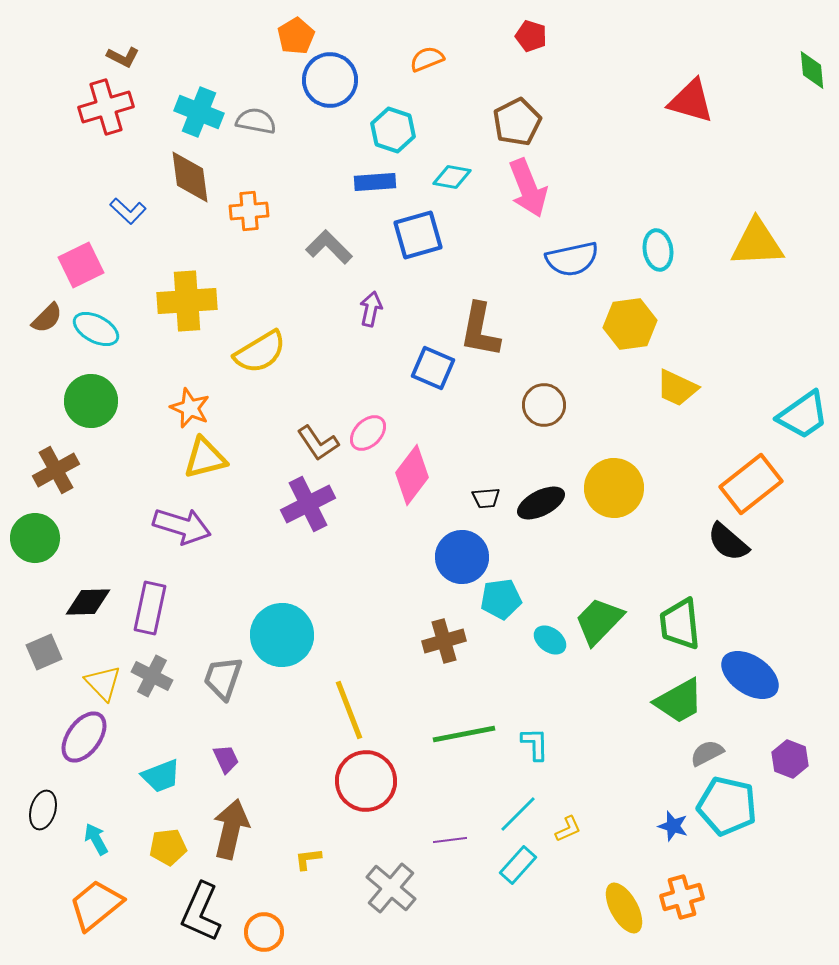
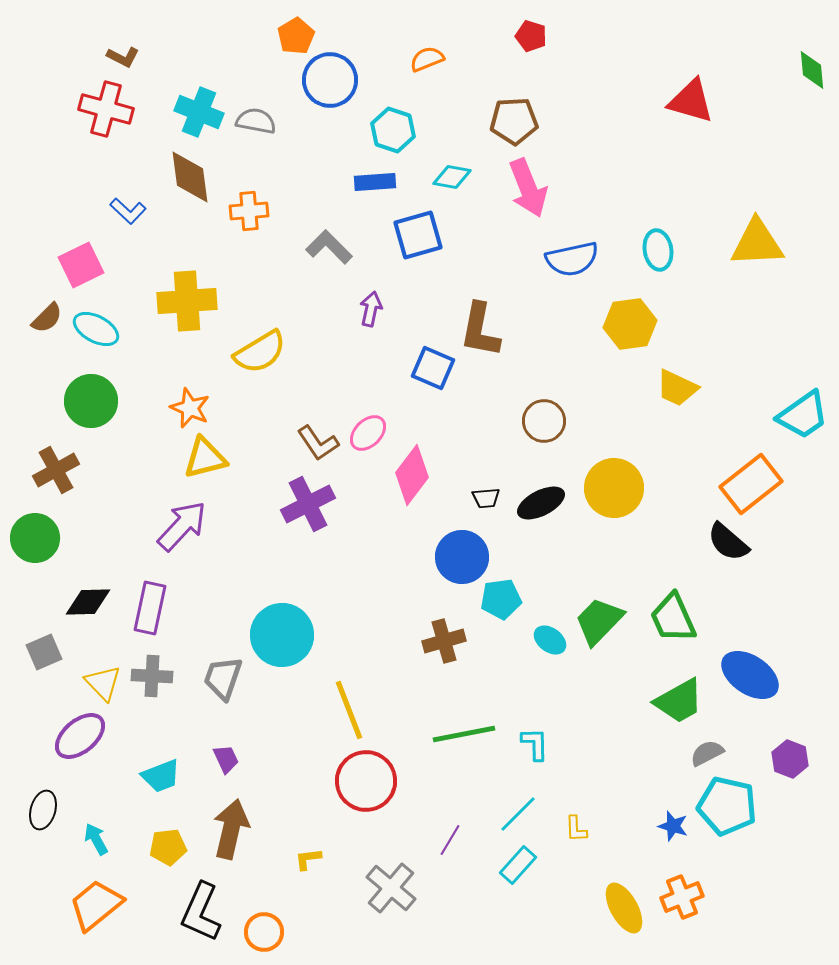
red cross at (106, 107): moved 2 px down; rotated 32 degrees clockwise
brown pentagon at (517, 122): moved 3 px left, 1 px up; rotated 24 degrees clockwise
brown circle at (544, 405): moved 16 px down
purple arrow at (182, 526): rotated 64 degrees counterclockwise
green trapezoid at (680, 624): moved 7 px left, 6 px up; rotated 18 degrees counterclockwise
gray cross at (152, 676): rotated 24 degrees counterclockwise
purple ellipse at (84, 737): moved 4 px left, 1 px up; rotated 14 degrees clockwise
yellow L-shape at (568, 829): moved 8 px right; rotated 112 degrees clockwise
purple line at (450, 840): rotated 52 degrees counterclockwise
orange cross at (682, 897): rotated 6 degrees counterclockwise
